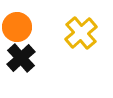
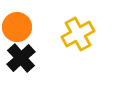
yellow cross: moved 3 px left, 1 px down; rotated 12 degrees clockwise
